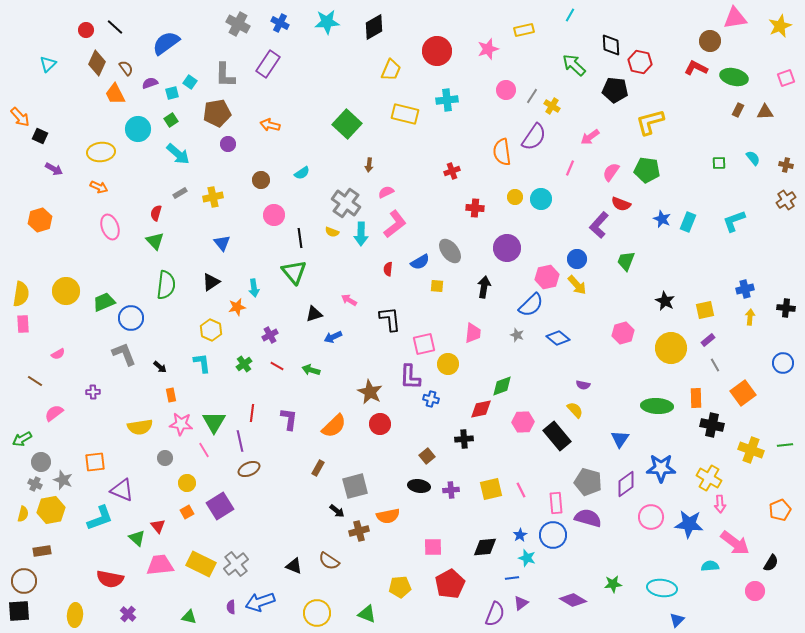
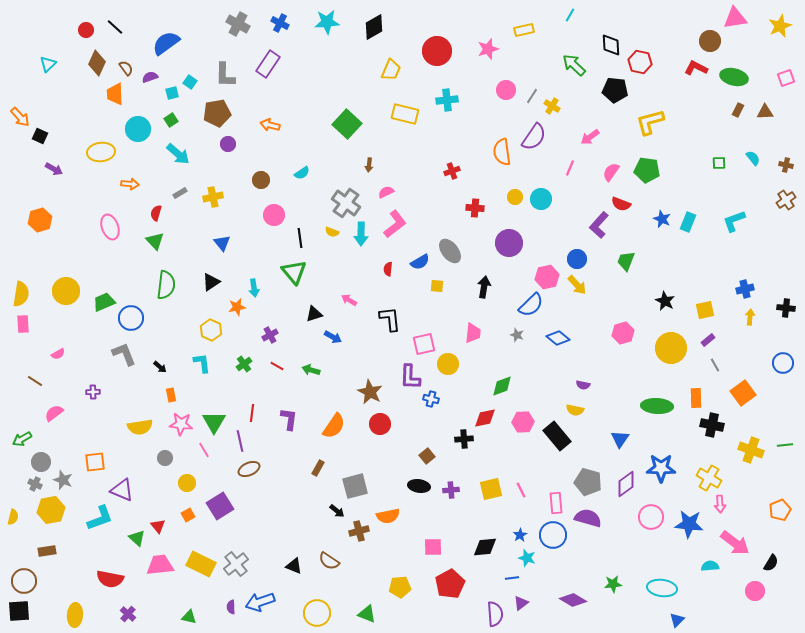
purple semicircle at (150, 83): moved 6 px up
orange trapezoid at (115, 94): rotated 25 degrees clockwise
orange arrow at (99, 187): moved 31 px right, 3 px up; rotated 18 degrees counterclockwise
purple circle at (507, 248): moved 2 px right, 5 px up
blue arrow at (333, 337): rotated 126 degrees counterclockwise
red diamond at (481, 409): moved 4 px right, 9 px down
yellow semicircle at (575, 410): rotated 144 degrees clockwise
orange semicircle at (334, 426): rotated 12 degrees counterclockwise
orange square at (187, 512): moved 1 px right, 3 px down
yellow semicircle at (23, 514): moved 10 px left, 3 px down
brown rectangle at (42, 551): moved 5 px right
purple semicircle at (495, 614): rotated 25 degrees counterclockwise
